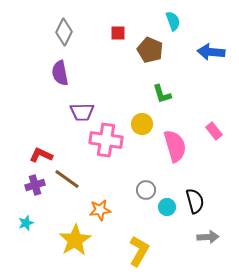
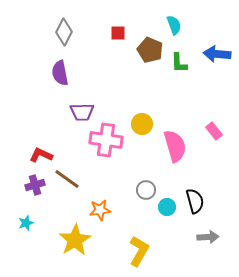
cyan semicircle: moved 1 px right, 4 px down
blue arrow: moved 6 px right, 2 px down
green L-shape: moved 17 px right, 31 px up; rotated 15 degrees clockwise
